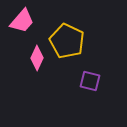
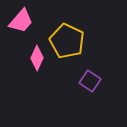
pink trapezoid: moved 1 px left
purple square: rotated 20 degrees clockwise
